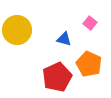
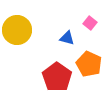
blue triangle: moved 3 px right, 1 px up
red pentagon: rotated 12 degrees counterclockwise
